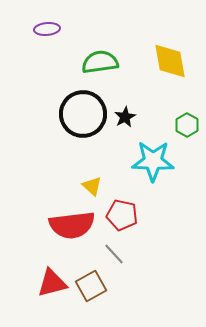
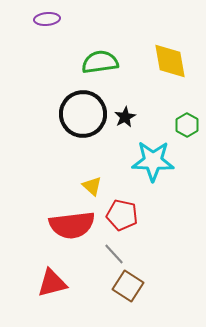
purple ellipse: moved 10 px up
brown square: moved 37 px right; rotated 28 degrees counterclockwise
